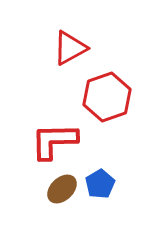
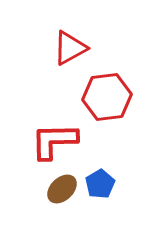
red hexagon: rotated 12 degrees clockwise
